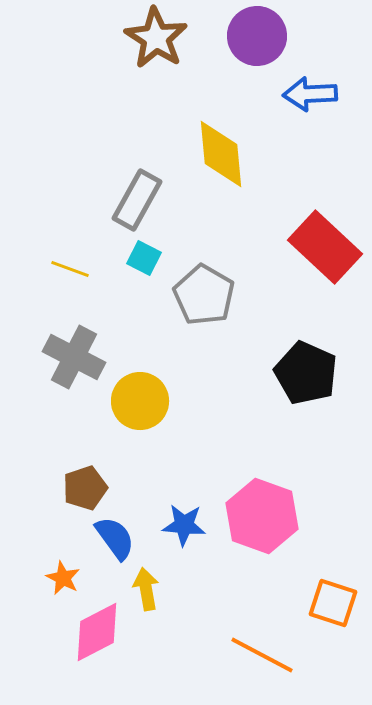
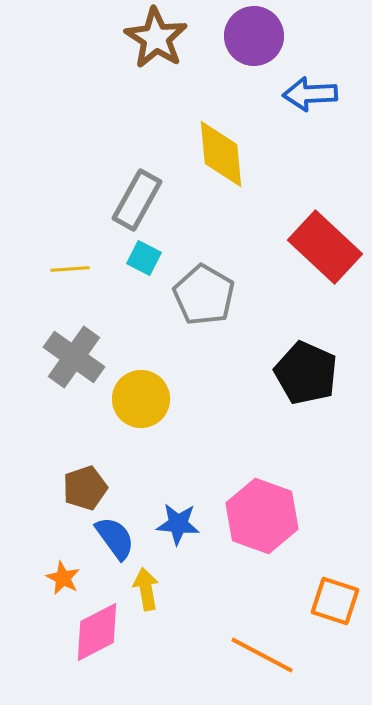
purple circle: moved 3 px left
yellow line: rotated 24 degrees counterclockwise
gray cross: rotated 8 degrees clockwise
yellow circle: moved 1 px right, 2 px up
blue star: moved 6 px left, 1 px up
orange square: moved 2 px right, 2 px up
